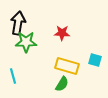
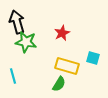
black arrow: moved 1 px left, 1 px up; rotated 25 degrees counterclockwise
red star: rotated 28 degrees counterclockwise
green star: rotated 10 degrees clockwise
cyan square: moved 2 px left, 2 px up
green semicircle: moved 3 px left
